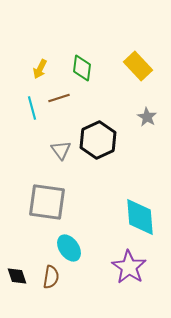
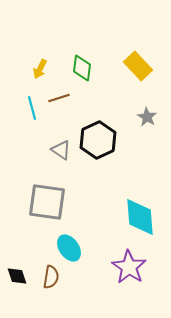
gray triangle: rotated 20 degrees counterclockwise
